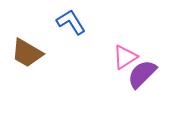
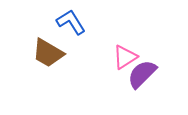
brown trapezoid: moved 21 px right
